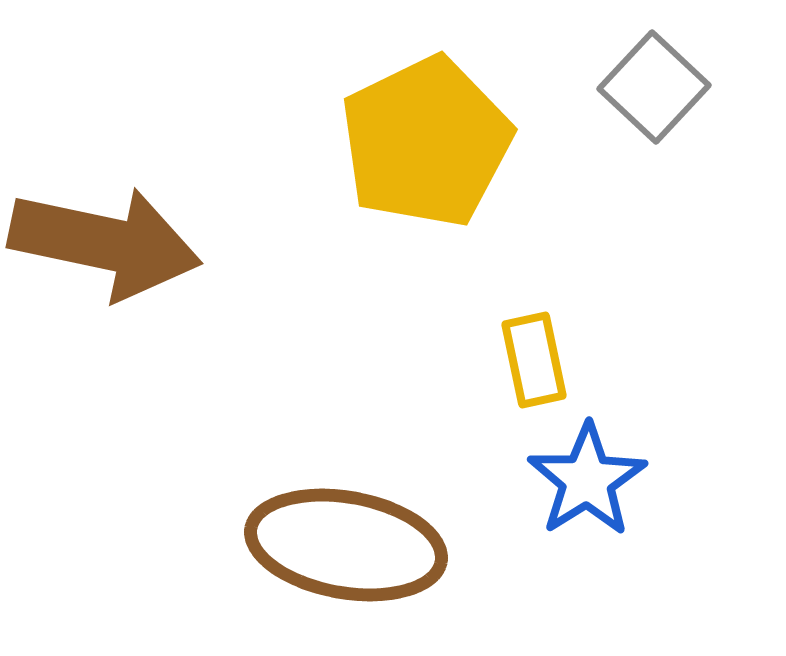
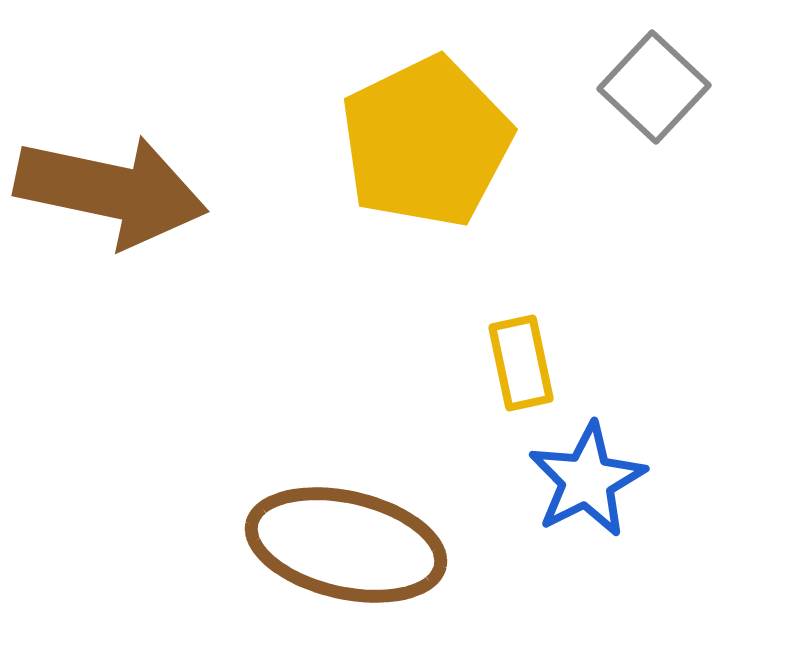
brown arrow: moved 6 px right, 52 px up
yellow rectangle: moved 13 px left, 3 px down
blue star: rotated 5 degrees clockwise
brown ellipse: rotated 3 degrees clockwise
